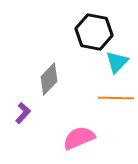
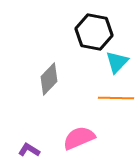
purple L-shape: moved 6 px right, 37 px down; rotated 100 degrees counterclockwise
